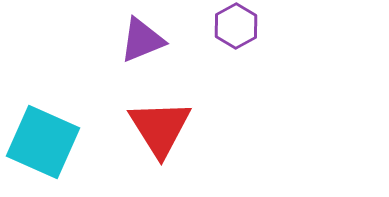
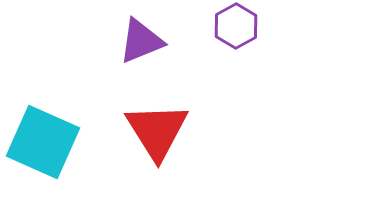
purple triangle: moved 1 px left, 1 px down
red triangle: moved 3 px left, 3 px down
